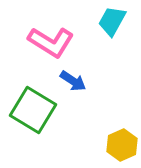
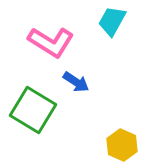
blue arrow: moved 3 px right, 1 px down
yellow hexagon: rotated 12 degrees counterclockwise
